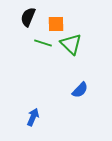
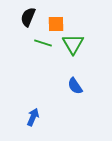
green triangle: moved 2 px right; rotated 15 degrees clockwise
blue semicircle: moved 5 px left, 4 px up; rotated 102 degrees clockwise
